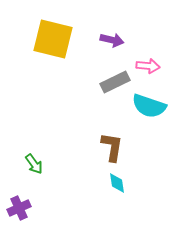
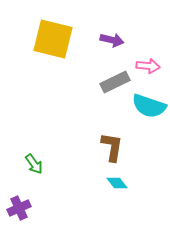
cyan diamond: rotated 30 degrees counterclockwise
